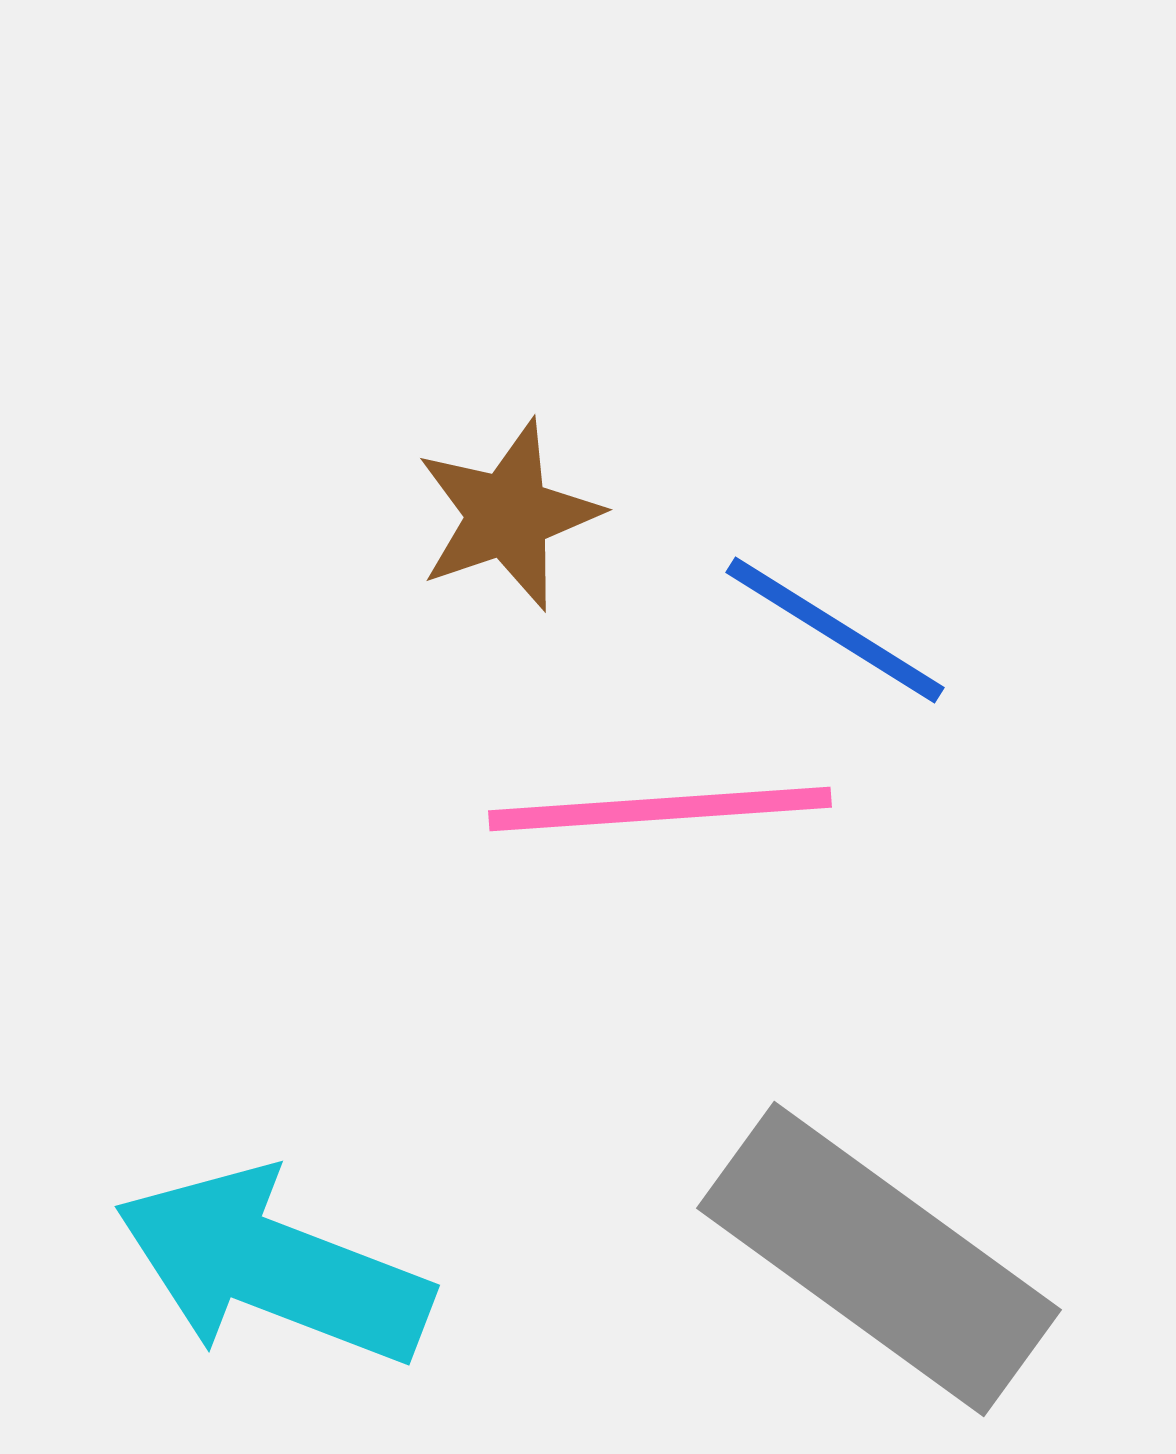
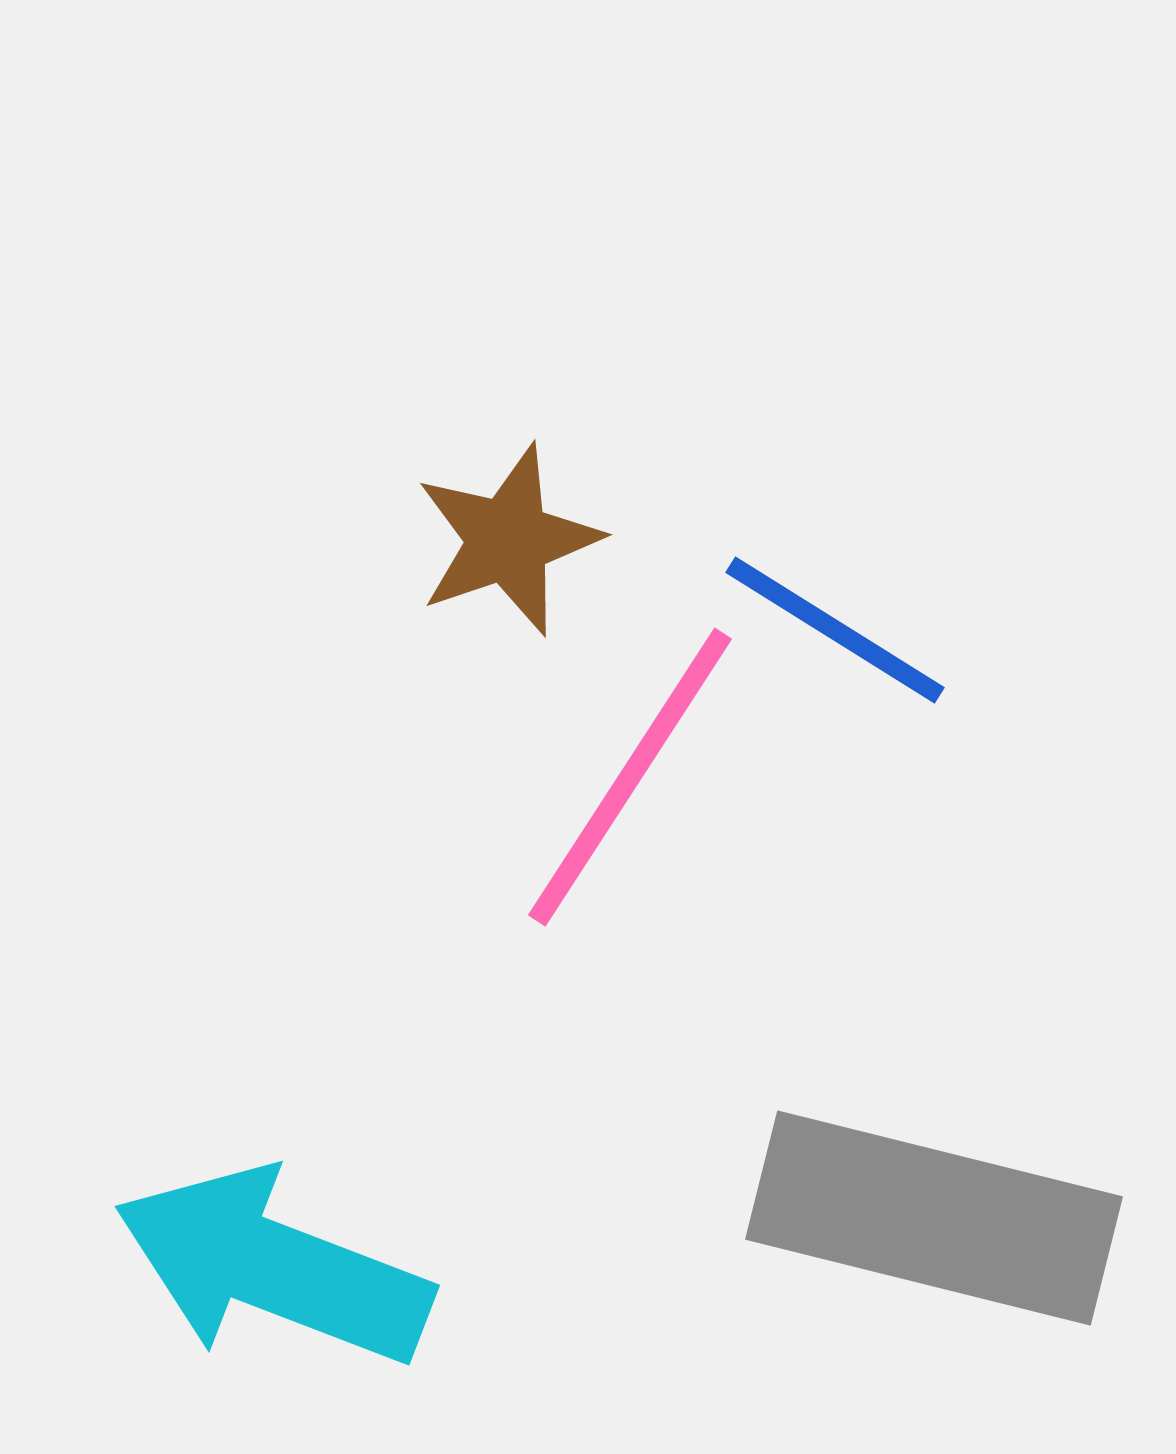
brown star: moved 25 px down
pink line: moved 30 px left, 32 px up; rotated 53 degrees counterclockwise
gray rectangle: moved 55 px right, 41 px up; rotated 22 degrees counterclockwise
